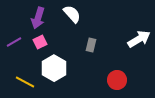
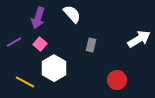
pink square: moved 2 px down; rotated 24 degrees counterclockwise
